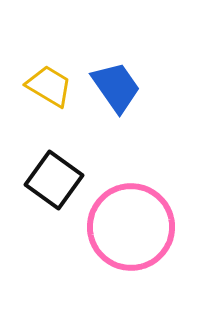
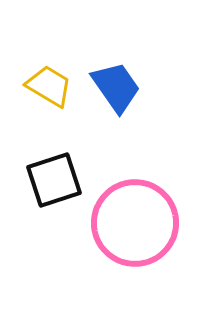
black square: rotated 36 degrees clockwise
pink circle: moved 4 px right, 4 px up
